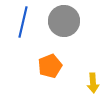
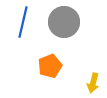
gray circle: moved 1 px down
yellow arrow: rotated 18 degrees clockwise
